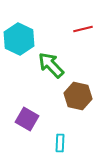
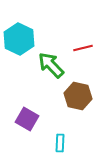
red line: moved 19 px down
